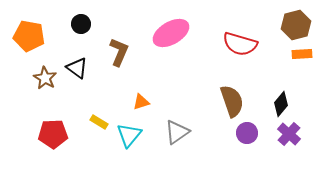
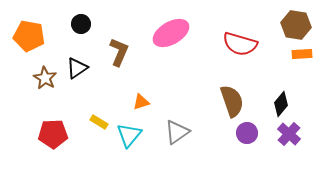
brown hexagon: rotated 24 degrees clockwise
black triangle: rotated 50 degrees clockwise
